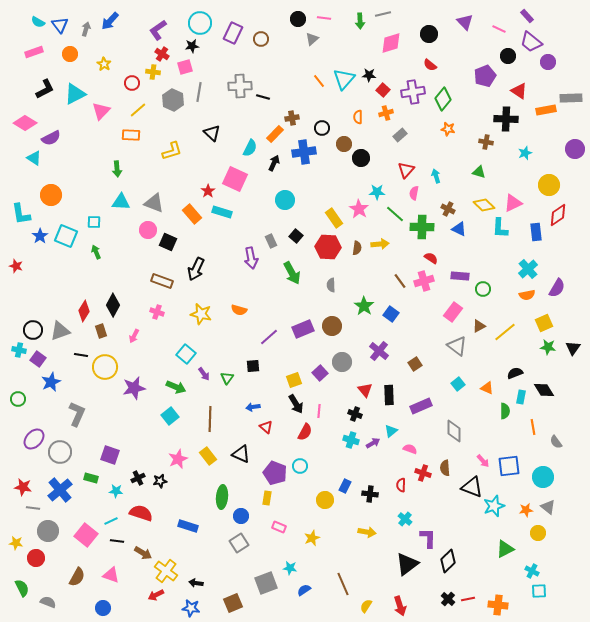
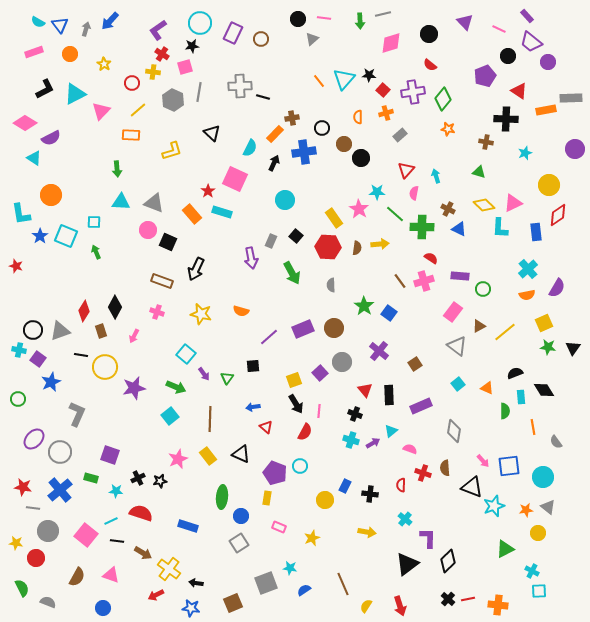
gray rectangle at (271, 241): rotated 48 degrees clockwise
black diamond at (113, 305): moved 2 px right, 2 px down
orange semicircle at (239, 310): moved 2 px right, 1 px down
blue square at (391, 314): moved 2 px left, 1 px up
brown circle at (332, 326): moved 2 px right, 2 px down
cyan rectangle at (521, 397): rotated 16 degrees counterclockwise
gray diamond at (454, 431): rotated 10 degrees clockwise
yellow cross at (166, 571): moved 3 px right, 2 px up
